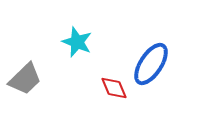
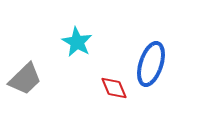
cyan star: rotated 8 degrees clockwise
blue ellipse: rotated 15 degrees counterclockwise
